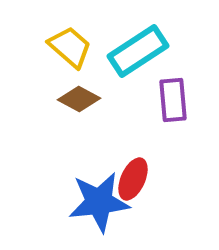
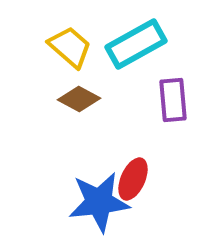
cyan rectangle: moved 2 px left, 7 px up; rotated 4 degrees clockwise
